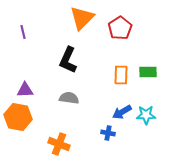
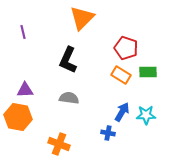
red pentagon: moved 6 px right, 20 px down; rotated 20 degrees counterclockwise
orange rectangle: rotated 60 degrees counterclockwise
blue arrow: rotated 150 degrees clockwise
